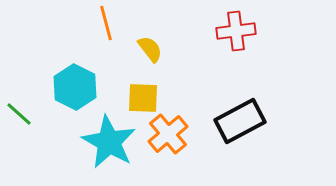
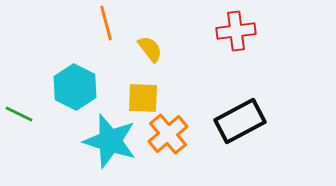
green line: rotated 16 degrees counterclockwise
cyan star: moved 1 px right, 1 px up; rotated 12 degrees counterclockwise
